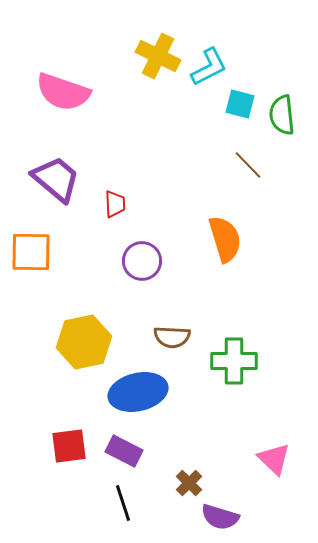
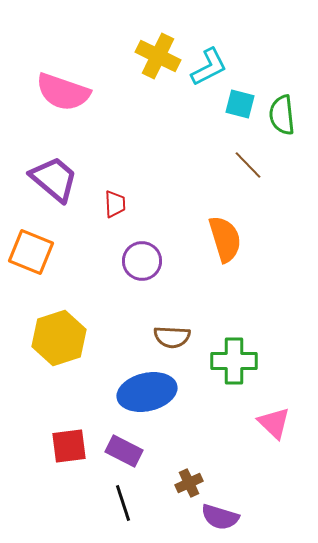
purple trapezoid: moved 2 px left
orange square: rotated 21 degrees clockwise
yellow hexagon: moved 25 px left, 4 px up; rotated 6 degrees counterclockwise
blue ellipse: moved 9 px right
pink triangle: moved 36 px up
brown cross: rotated 20 degrees clockwise
